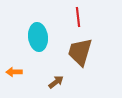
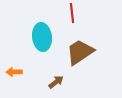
red line: moved 6 px left, 4 px up
cyan ellipse: moved 4 px right
brown trapezoid: rotated 40 degrees clockwise
